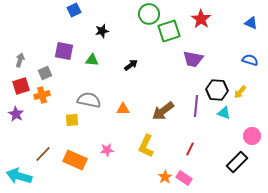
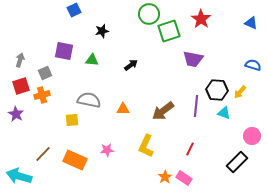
blue semicircle: moved 3 px right, 5 px down
